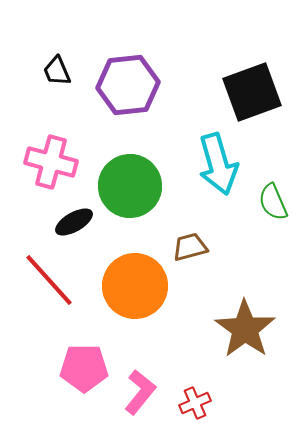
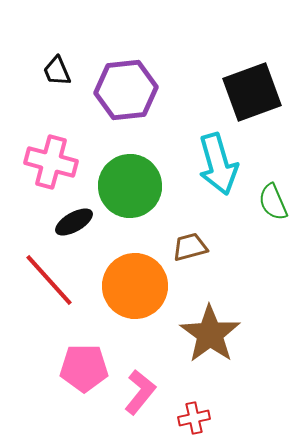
purple hexagon: moved 2 px left, 5 px down
brown star: moved 35 px left, 5 px down
red cross: moved 1 px left, 15 px down; rotated 12 degrees clockwise
